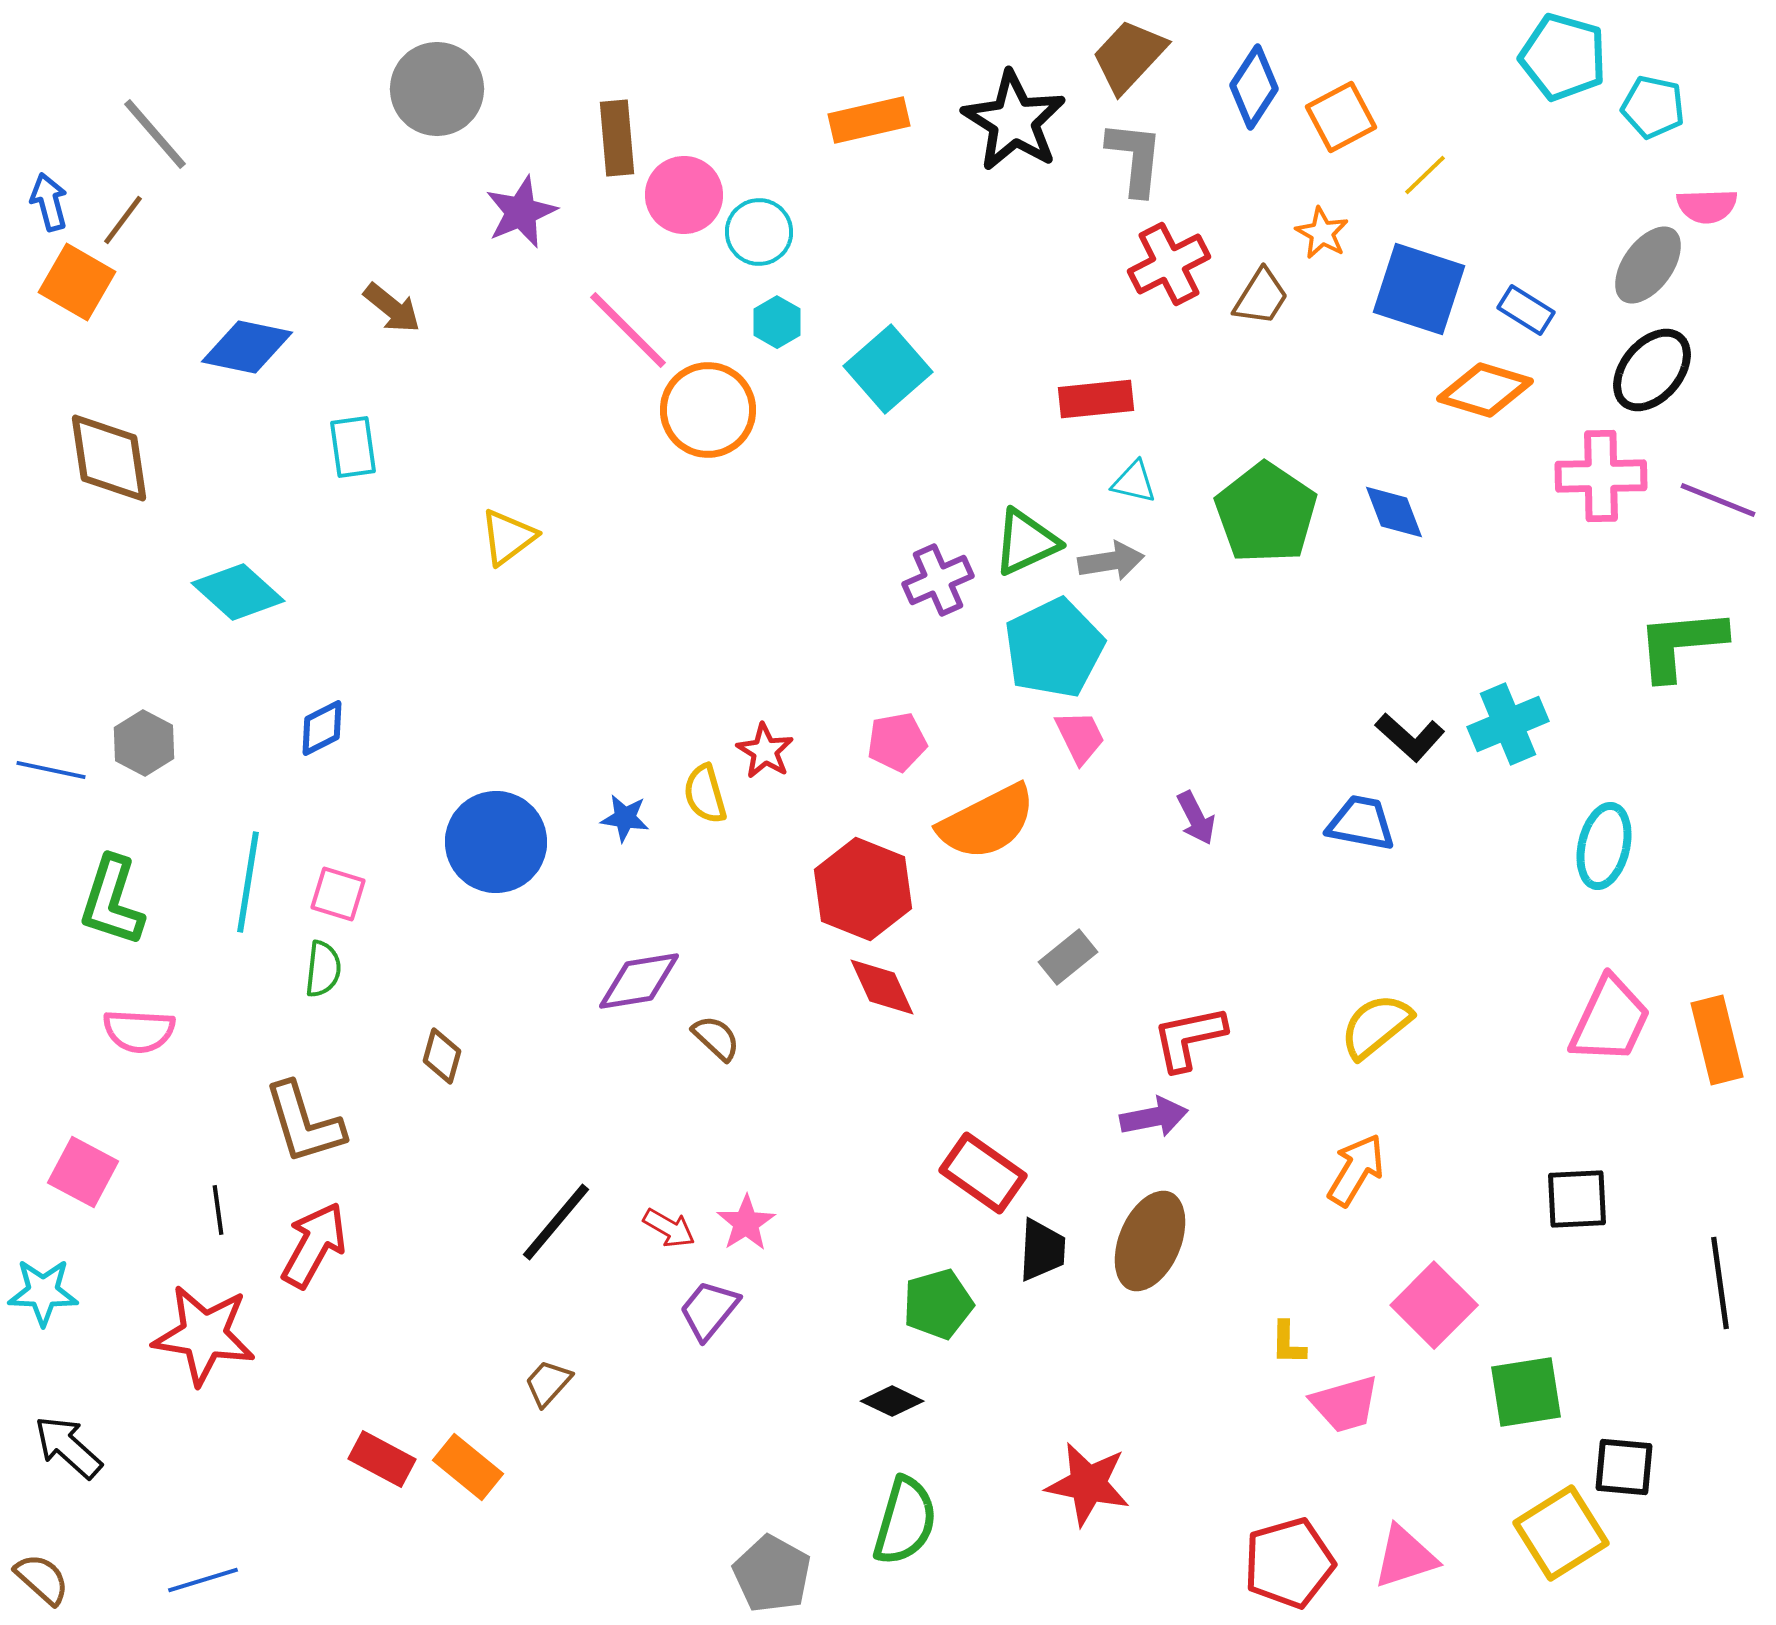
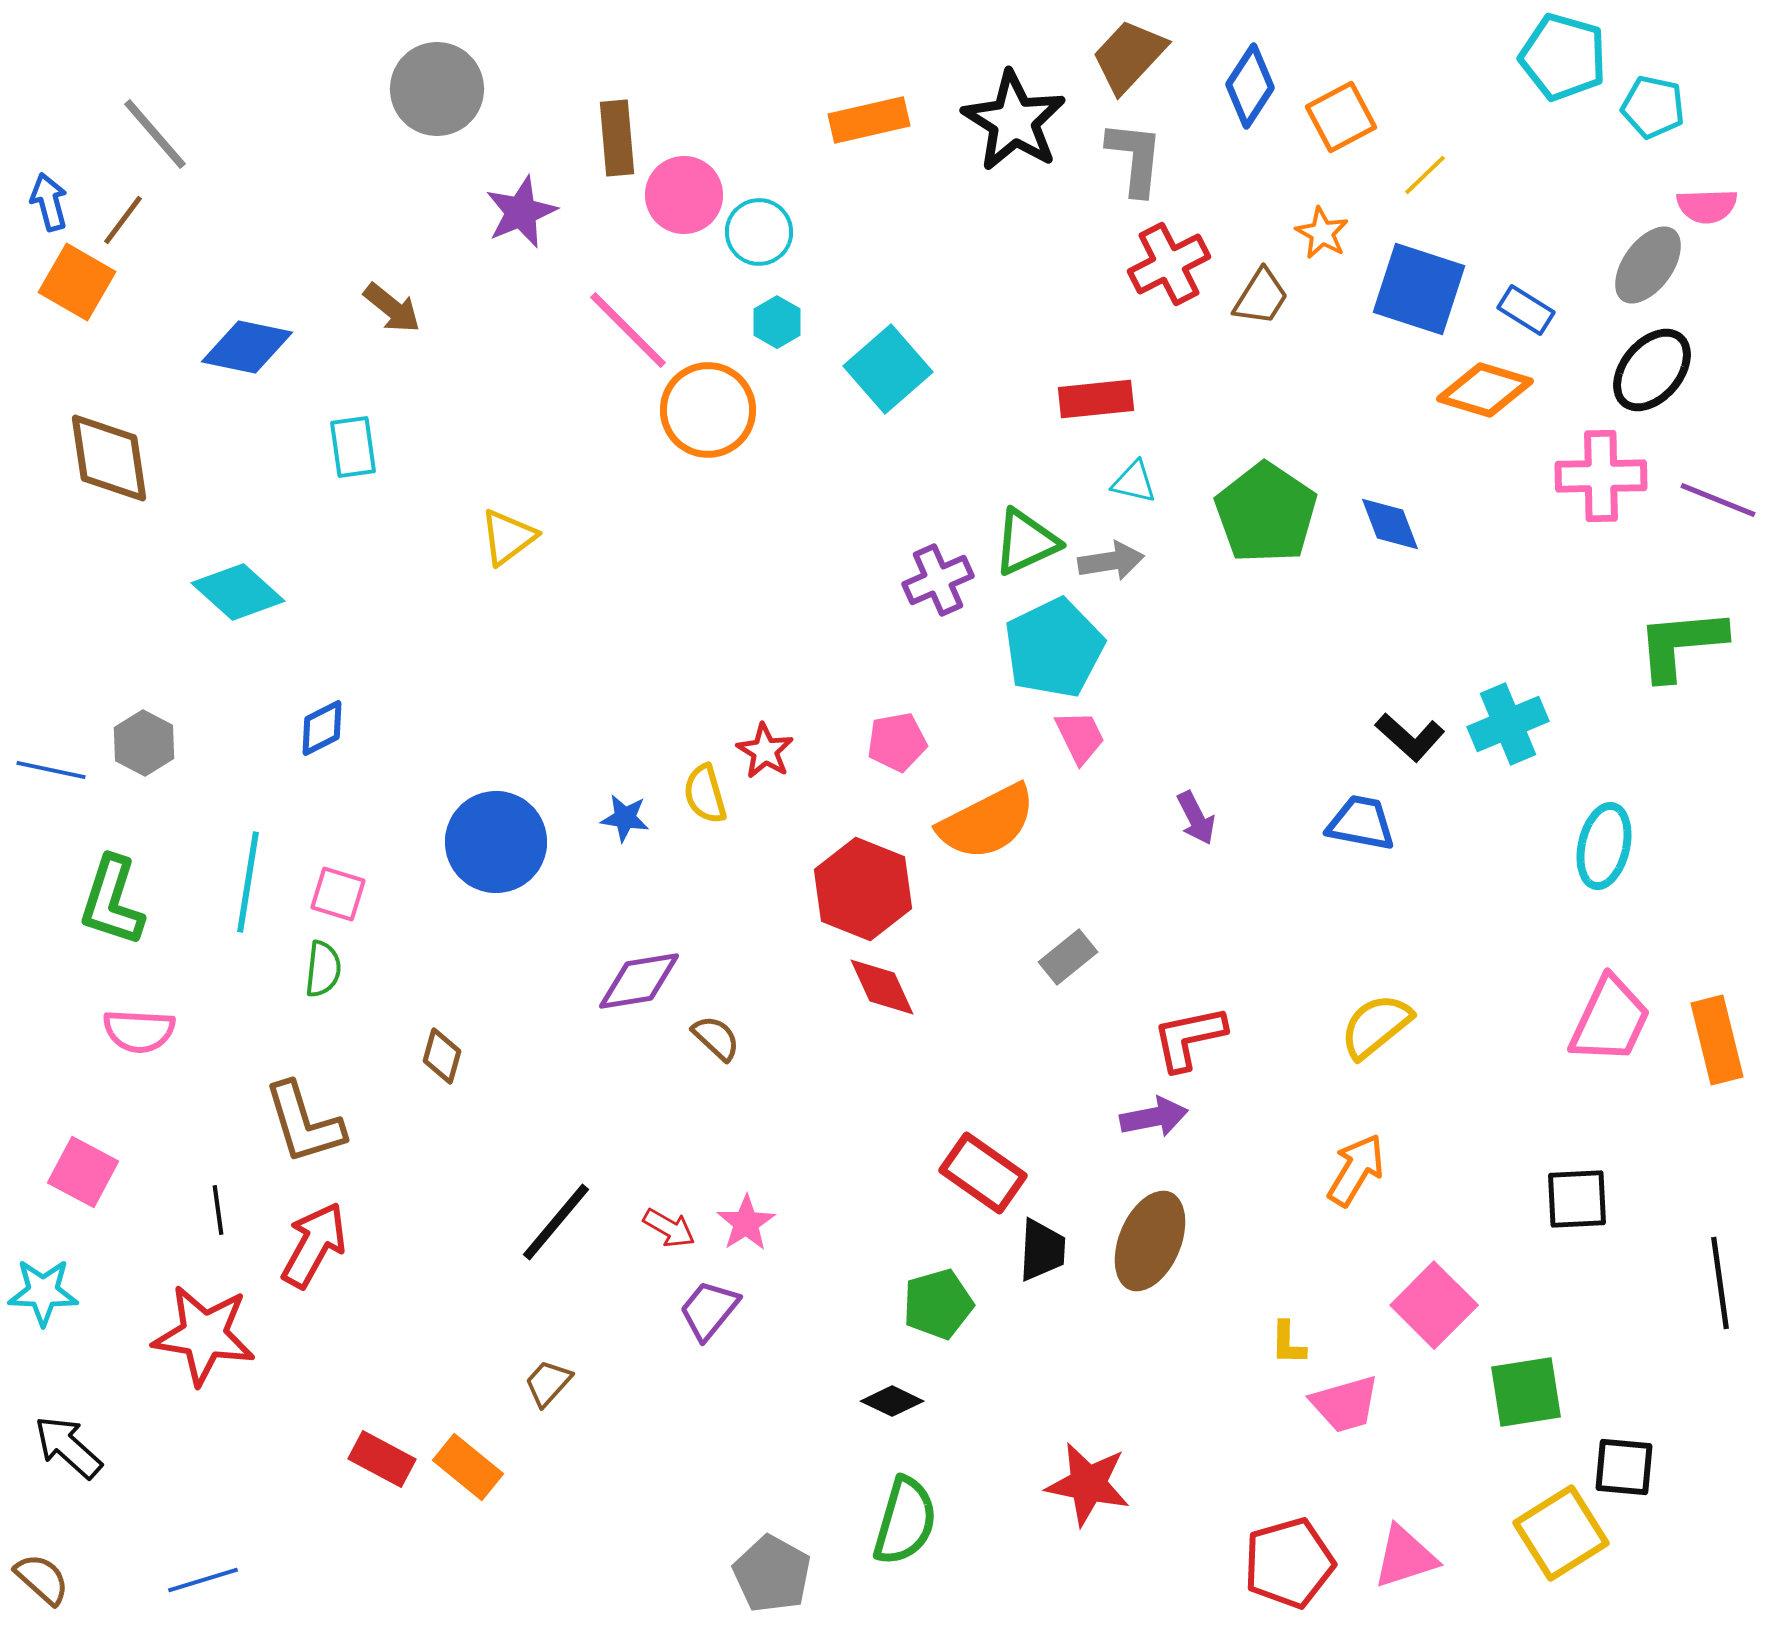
blue diamond at (1254, 87): moved 4 px left, 1 px up
blue diamond at (1394, 512): moved 4 px left, 12 px down
